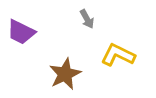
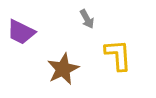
yellow L-shape: rotated 60 degrees clockwise
brown star: moved 2 px left, 5 px up
